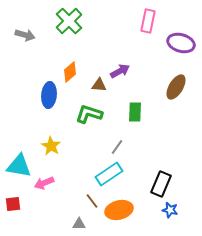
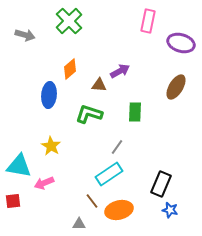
orange diamond: moved 3 px up
red square: moved 3 px up
